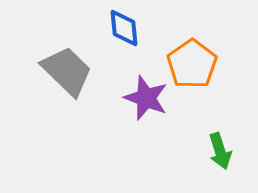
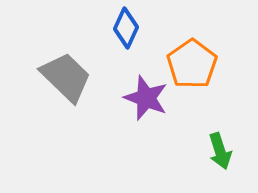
blue diamond: moved 2 px right; rotated 30 degrees clockwise
gray trapezoid: moved 1 px left, 6 px down
